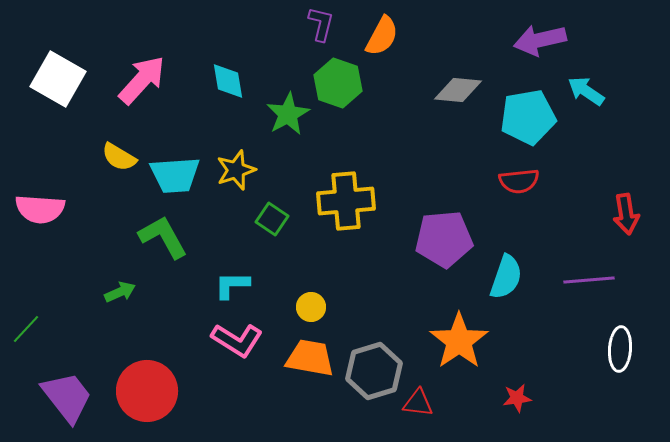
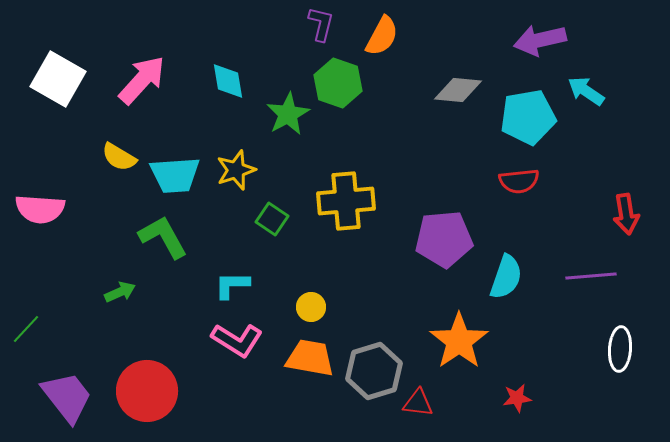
purple line: moved 2 px right, 4 px up
